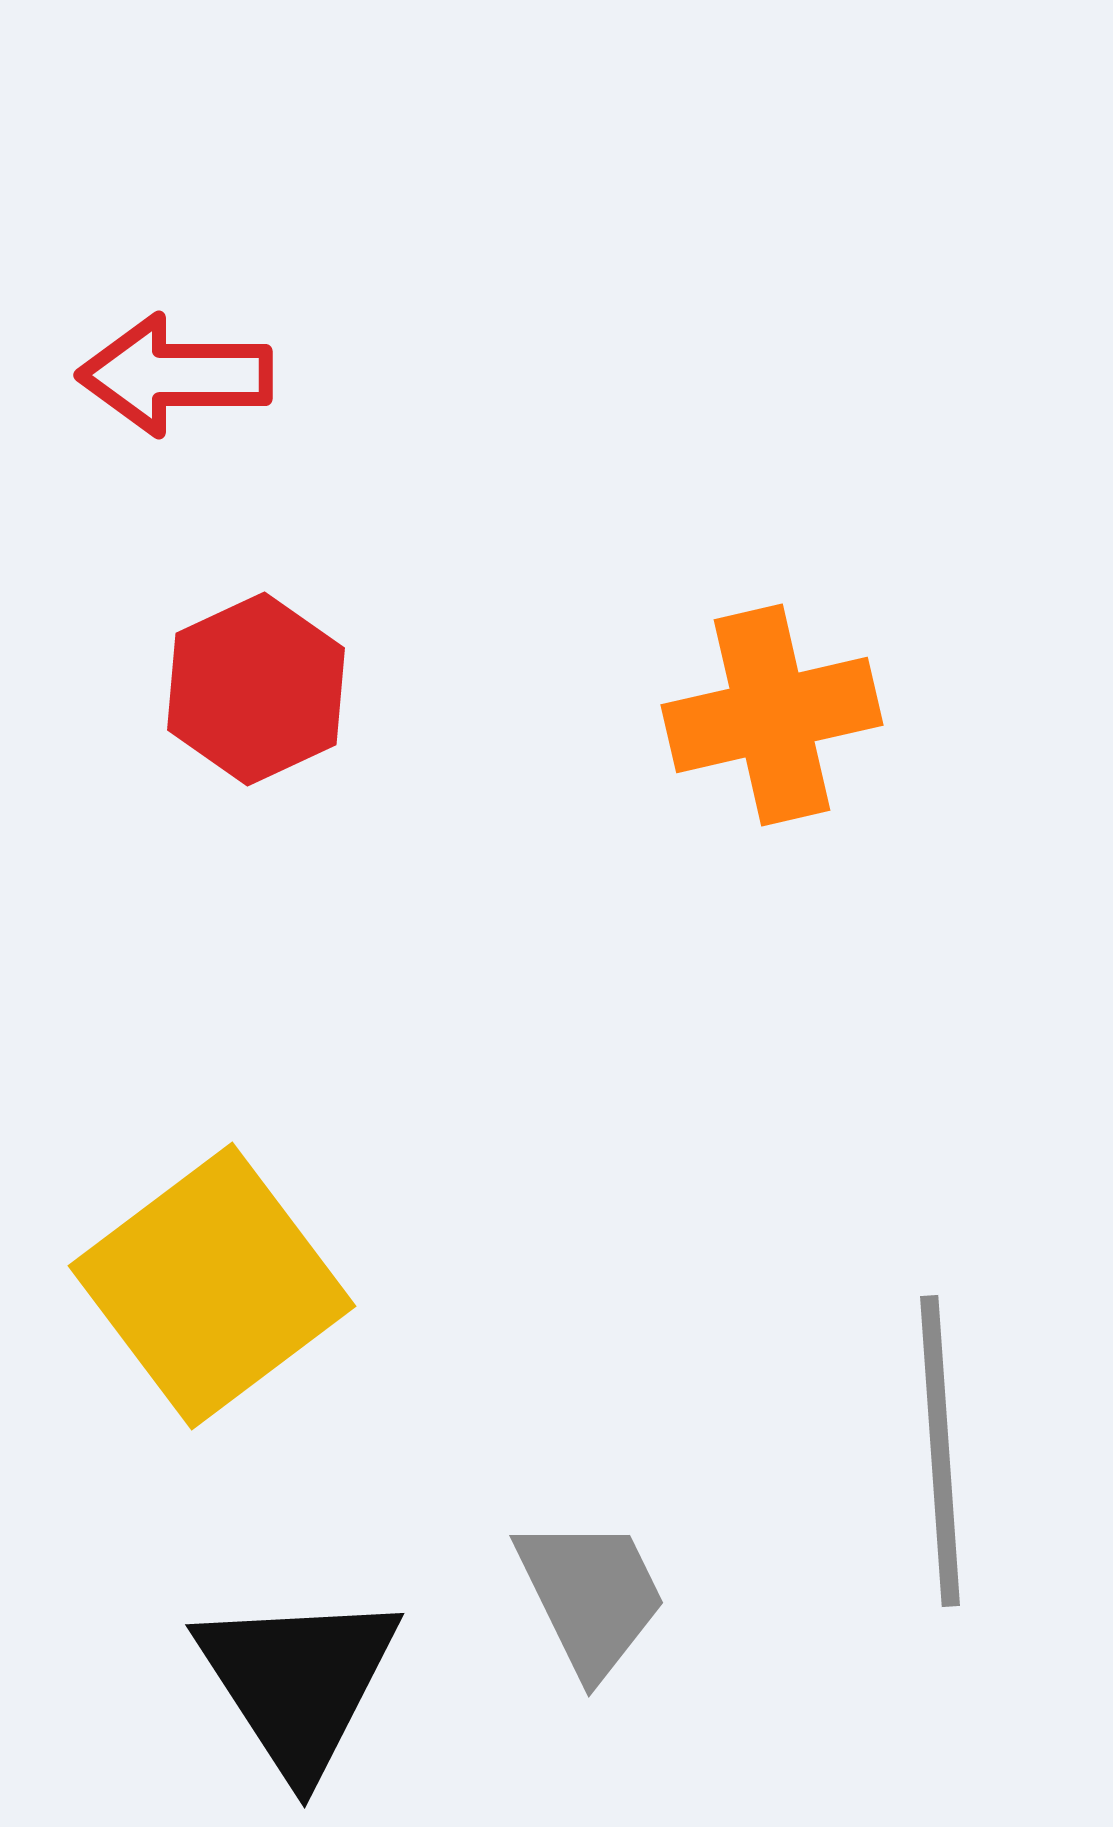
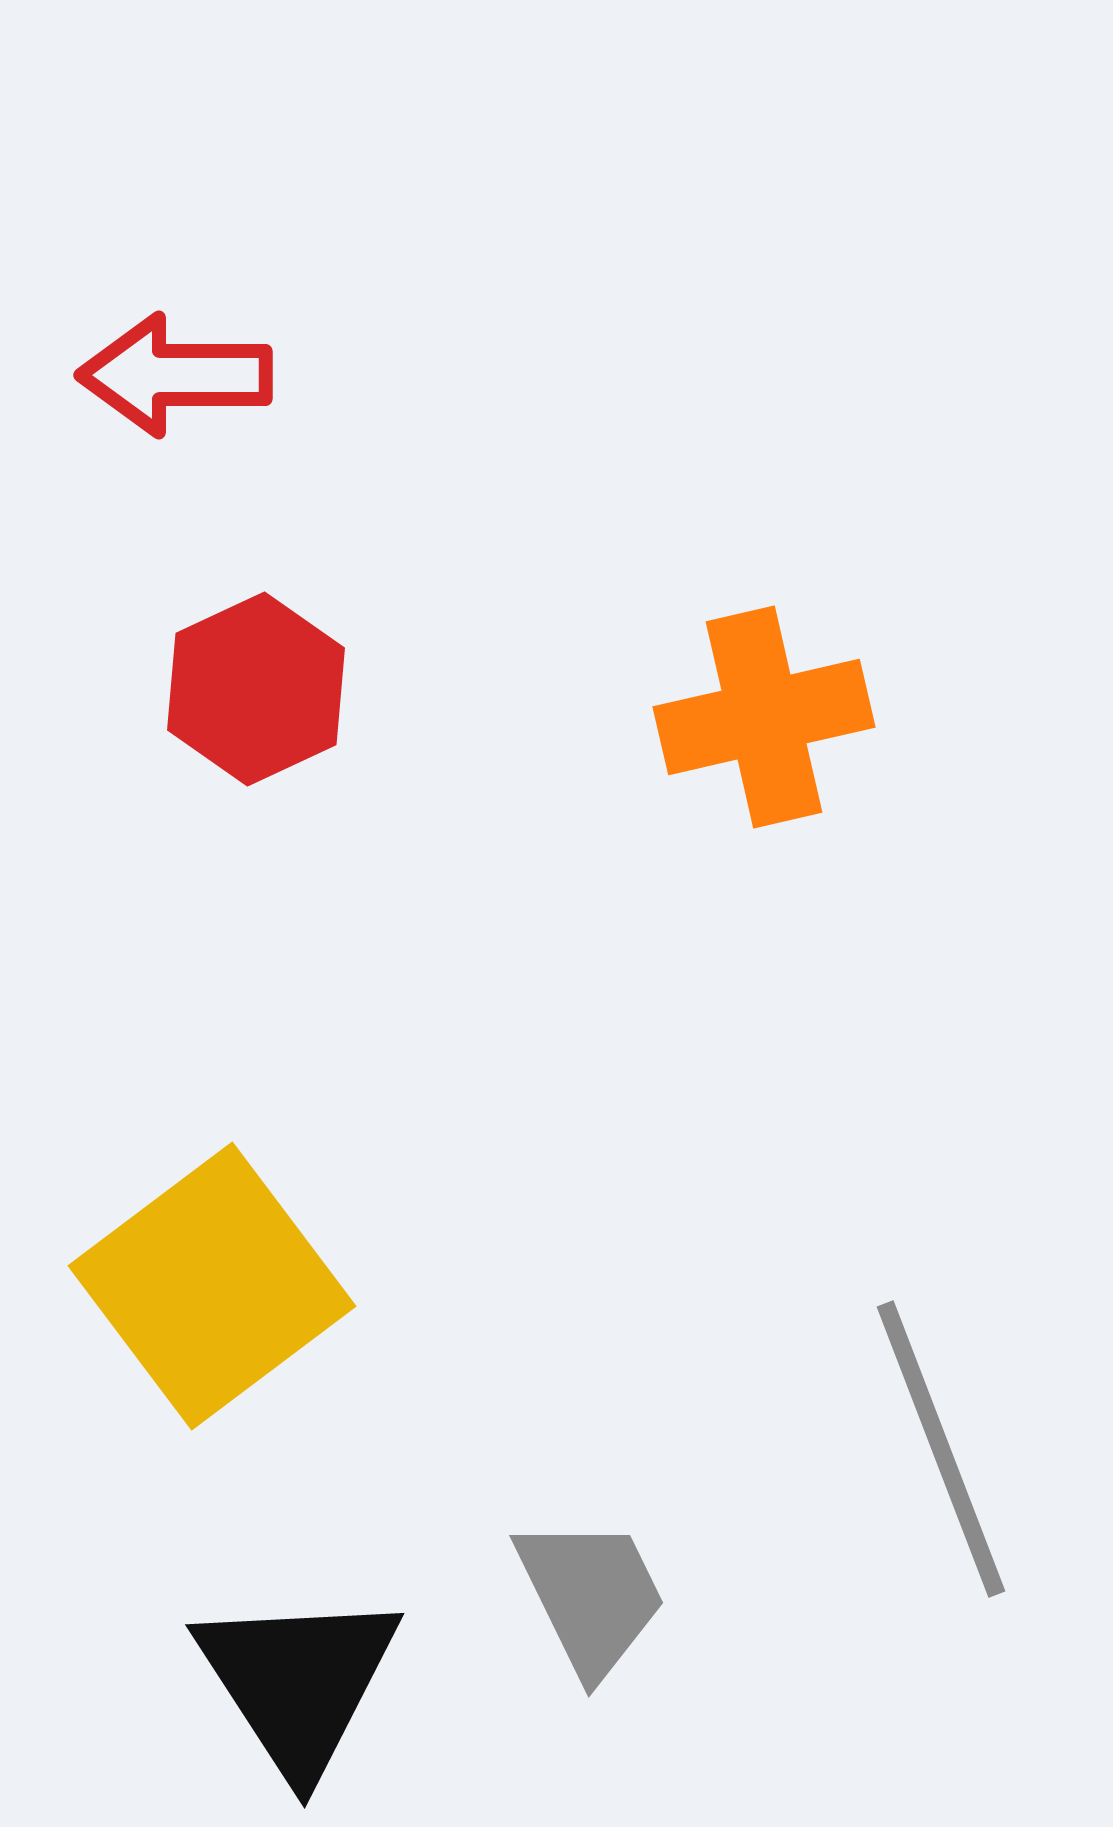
orange cross: moved 8 px left, 2 px down
gray line: moved 1 px right, 2 px up; rotated 17 degrees counterclockwise
